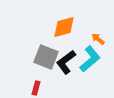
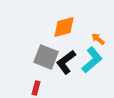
cyan L-shape: moved 2 px right, 1 px down
